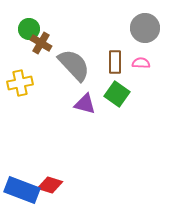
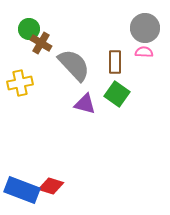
pink semicircle: moved 3 px right, 11 px up
red diamond: moved 1 px right, 1 px down
